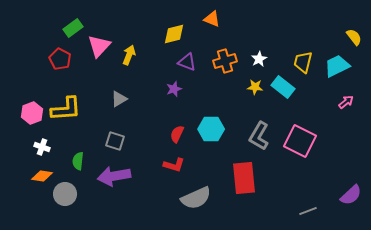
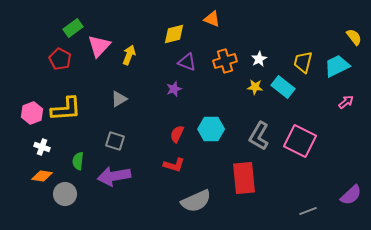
gray semicircle: moved 3 px down
